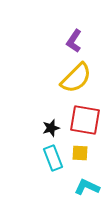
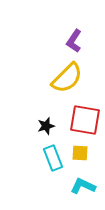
yellow semicircle: moved 9 px left
black star: moved 5 px left, 2 px up
cyan L-shape: moved 4 px left, 1 px up
